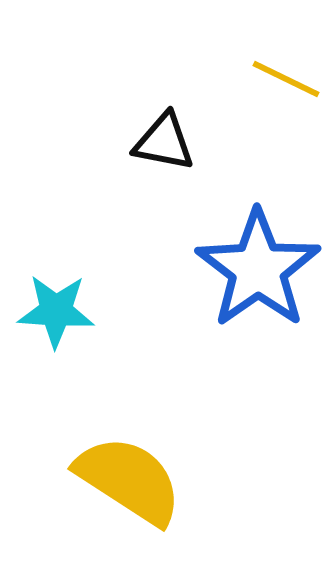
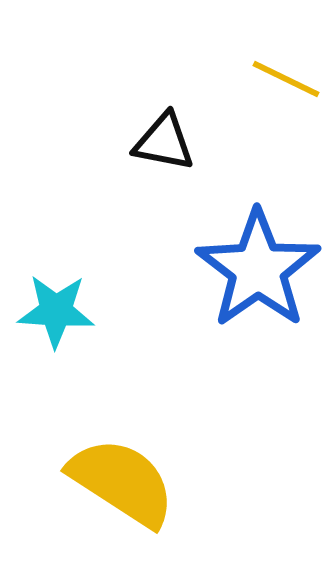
yellow semicircle: moved 7 px left, 2 px down
